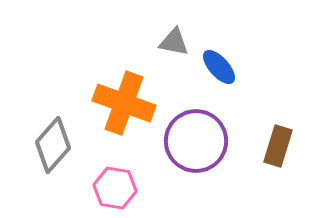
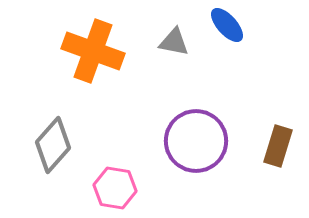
blue ellipse: moved 8 px right, 42 px up
orange cross: moved 31 px left, 52 px up
